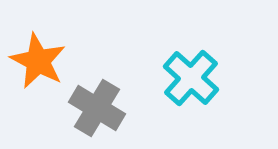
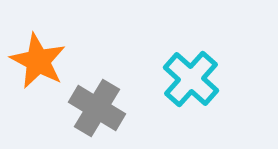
cyan cross: moved 1 px down
